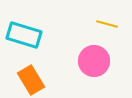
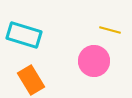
yellow line: moved 3 px right, 6 px down
